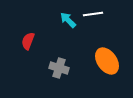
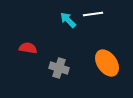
red semicircle: moved 7 px down; rotated 78 degrees clockwise
orange ellipse: moved 2 px down
